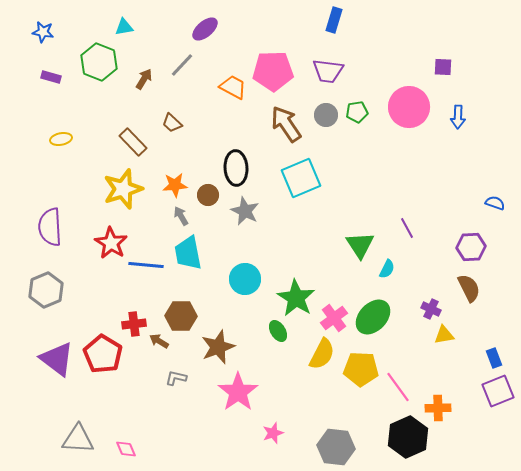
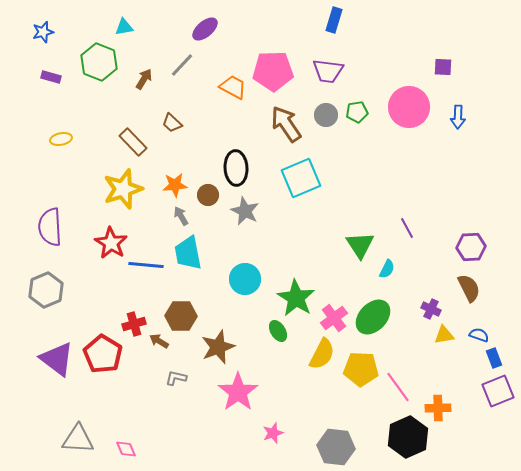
blue star at (43, 32): rotated 25 degrees counterclockwise
blue semicircle at (495, 203): moved 16 px left, 132 px down
red cross at (134, 324): rotated 10 degrees counterclockwise
